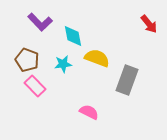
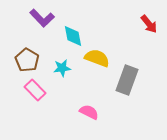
purple L-shape: moved 2 px right, 4 px up
brown pentagon: rotated 10 degrees clockwise
cyan star: moved 1 px left, 4 px down
pink rectangle: moved 4 px down
